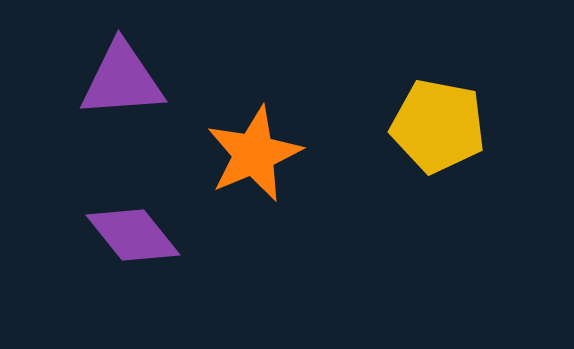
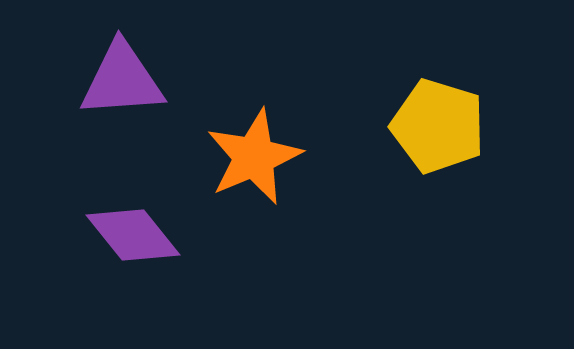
yellow pentagon: rotated 6 degrees clockwise
orange star: moved 3 px down
